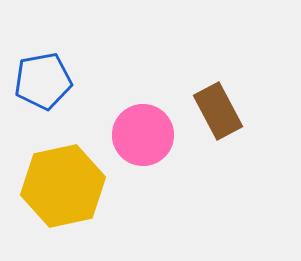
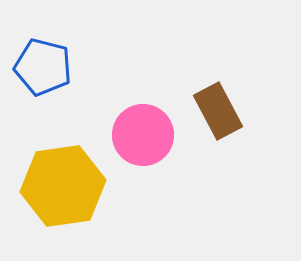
blue pentagon: moved 14 px up; rotated 24 degrees clockwise
yellow hexagon: rotated 4 degrees clockwise
